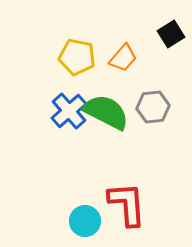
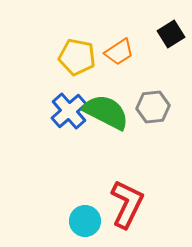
orange trapezoid: moved 4 px left, 6 px up; rotated 16 degrees clockwise
red L-shape: rotated 30 degrees clockwise
